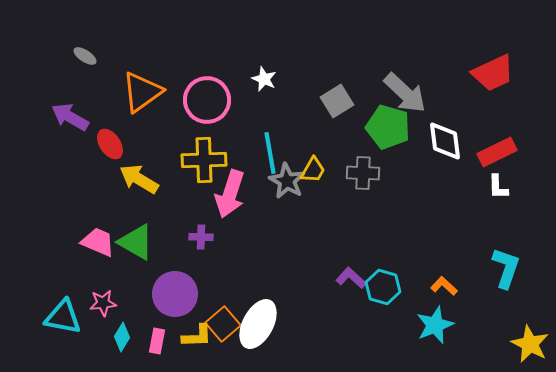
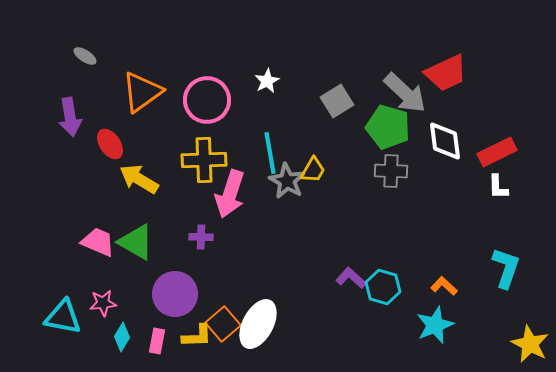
red trapezoid: moved 47 px left
white star: moved 3 px right, 2 px down; rotated 20 degrees clockwise
purple arrow: rotated 129 degrees counterclockwise
gray cross: moved 28 px right, 2 px up
